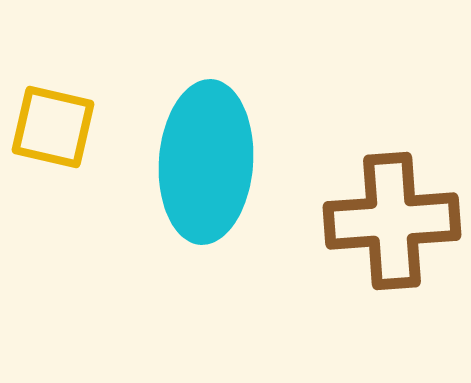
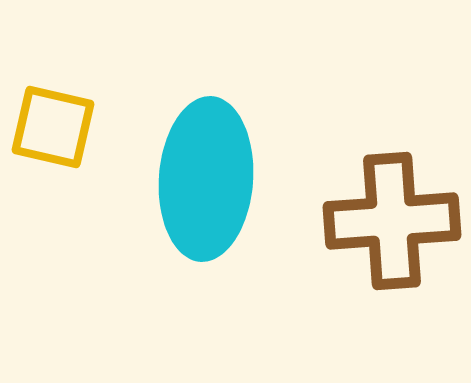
cyan ellipse: moved 17 px down
